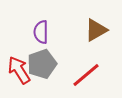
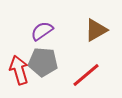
purple semicircle: moved 1 px right, 1 px up; rotated 55 degrees clockwise
gray pentagon: moved 1 px right, 2 px up; rotated 24 degrees clockwise
red arrow: rotated 16 degrees clockwise
